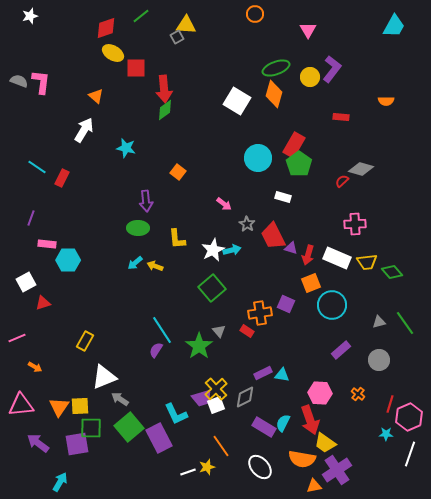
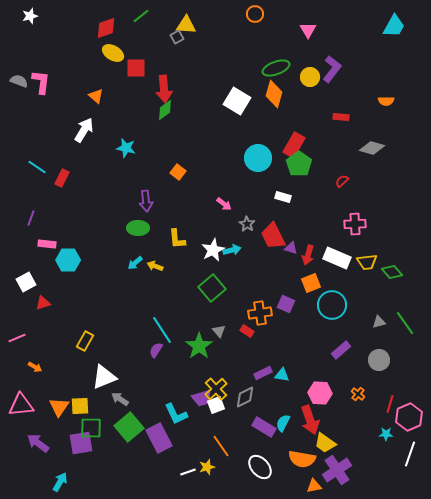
gray diamond at (361, 169): moved 11 px right, 21 px up
purple square at (77, 444): moved 4 px right, 1 px up
